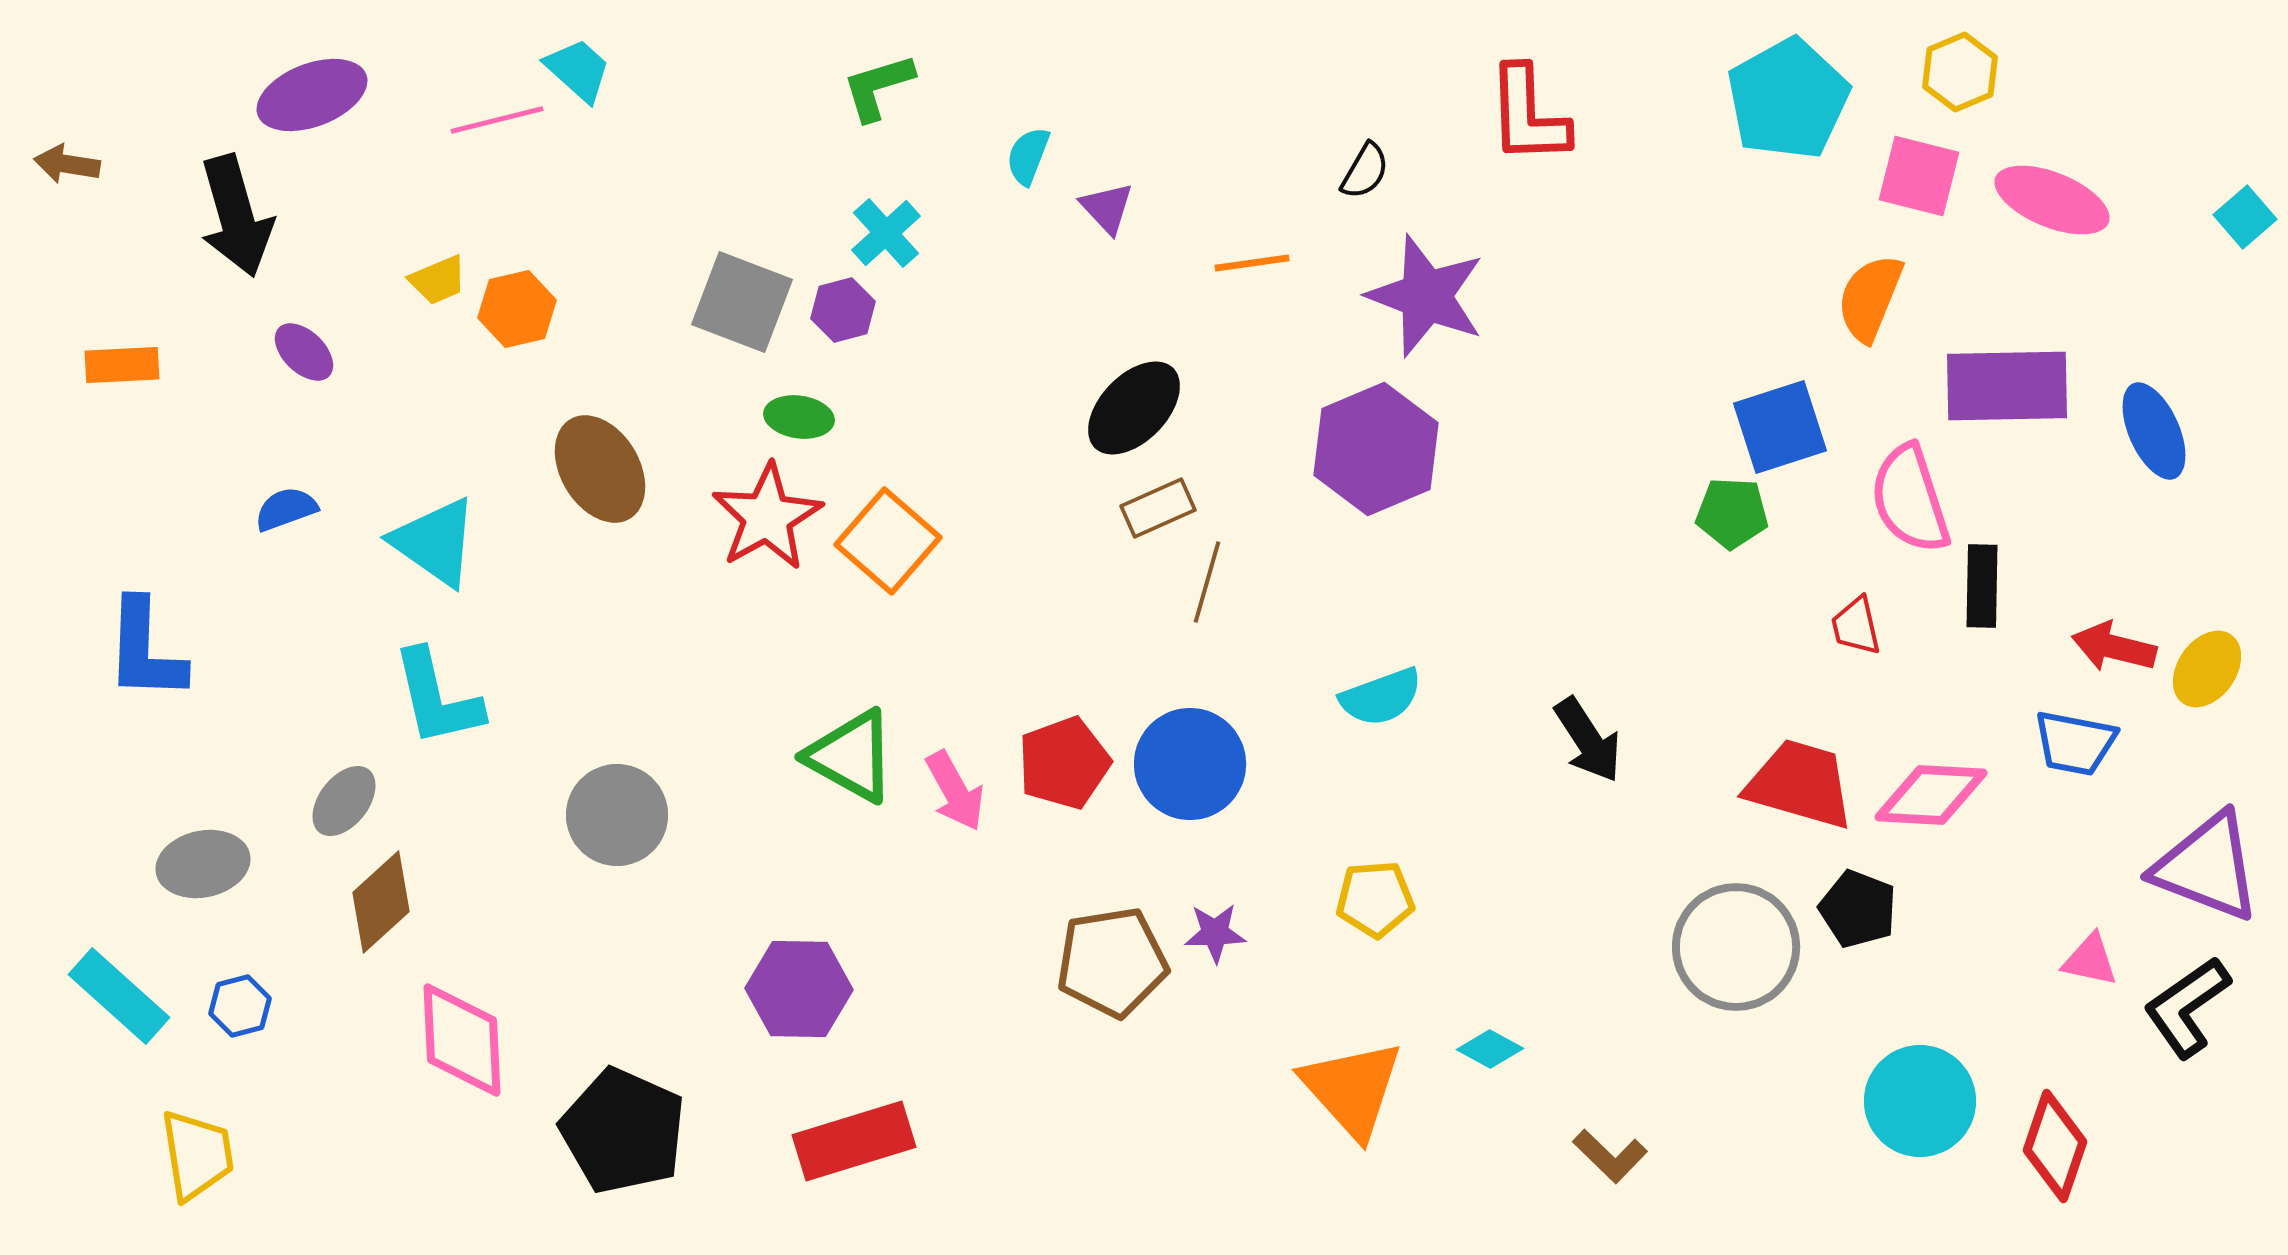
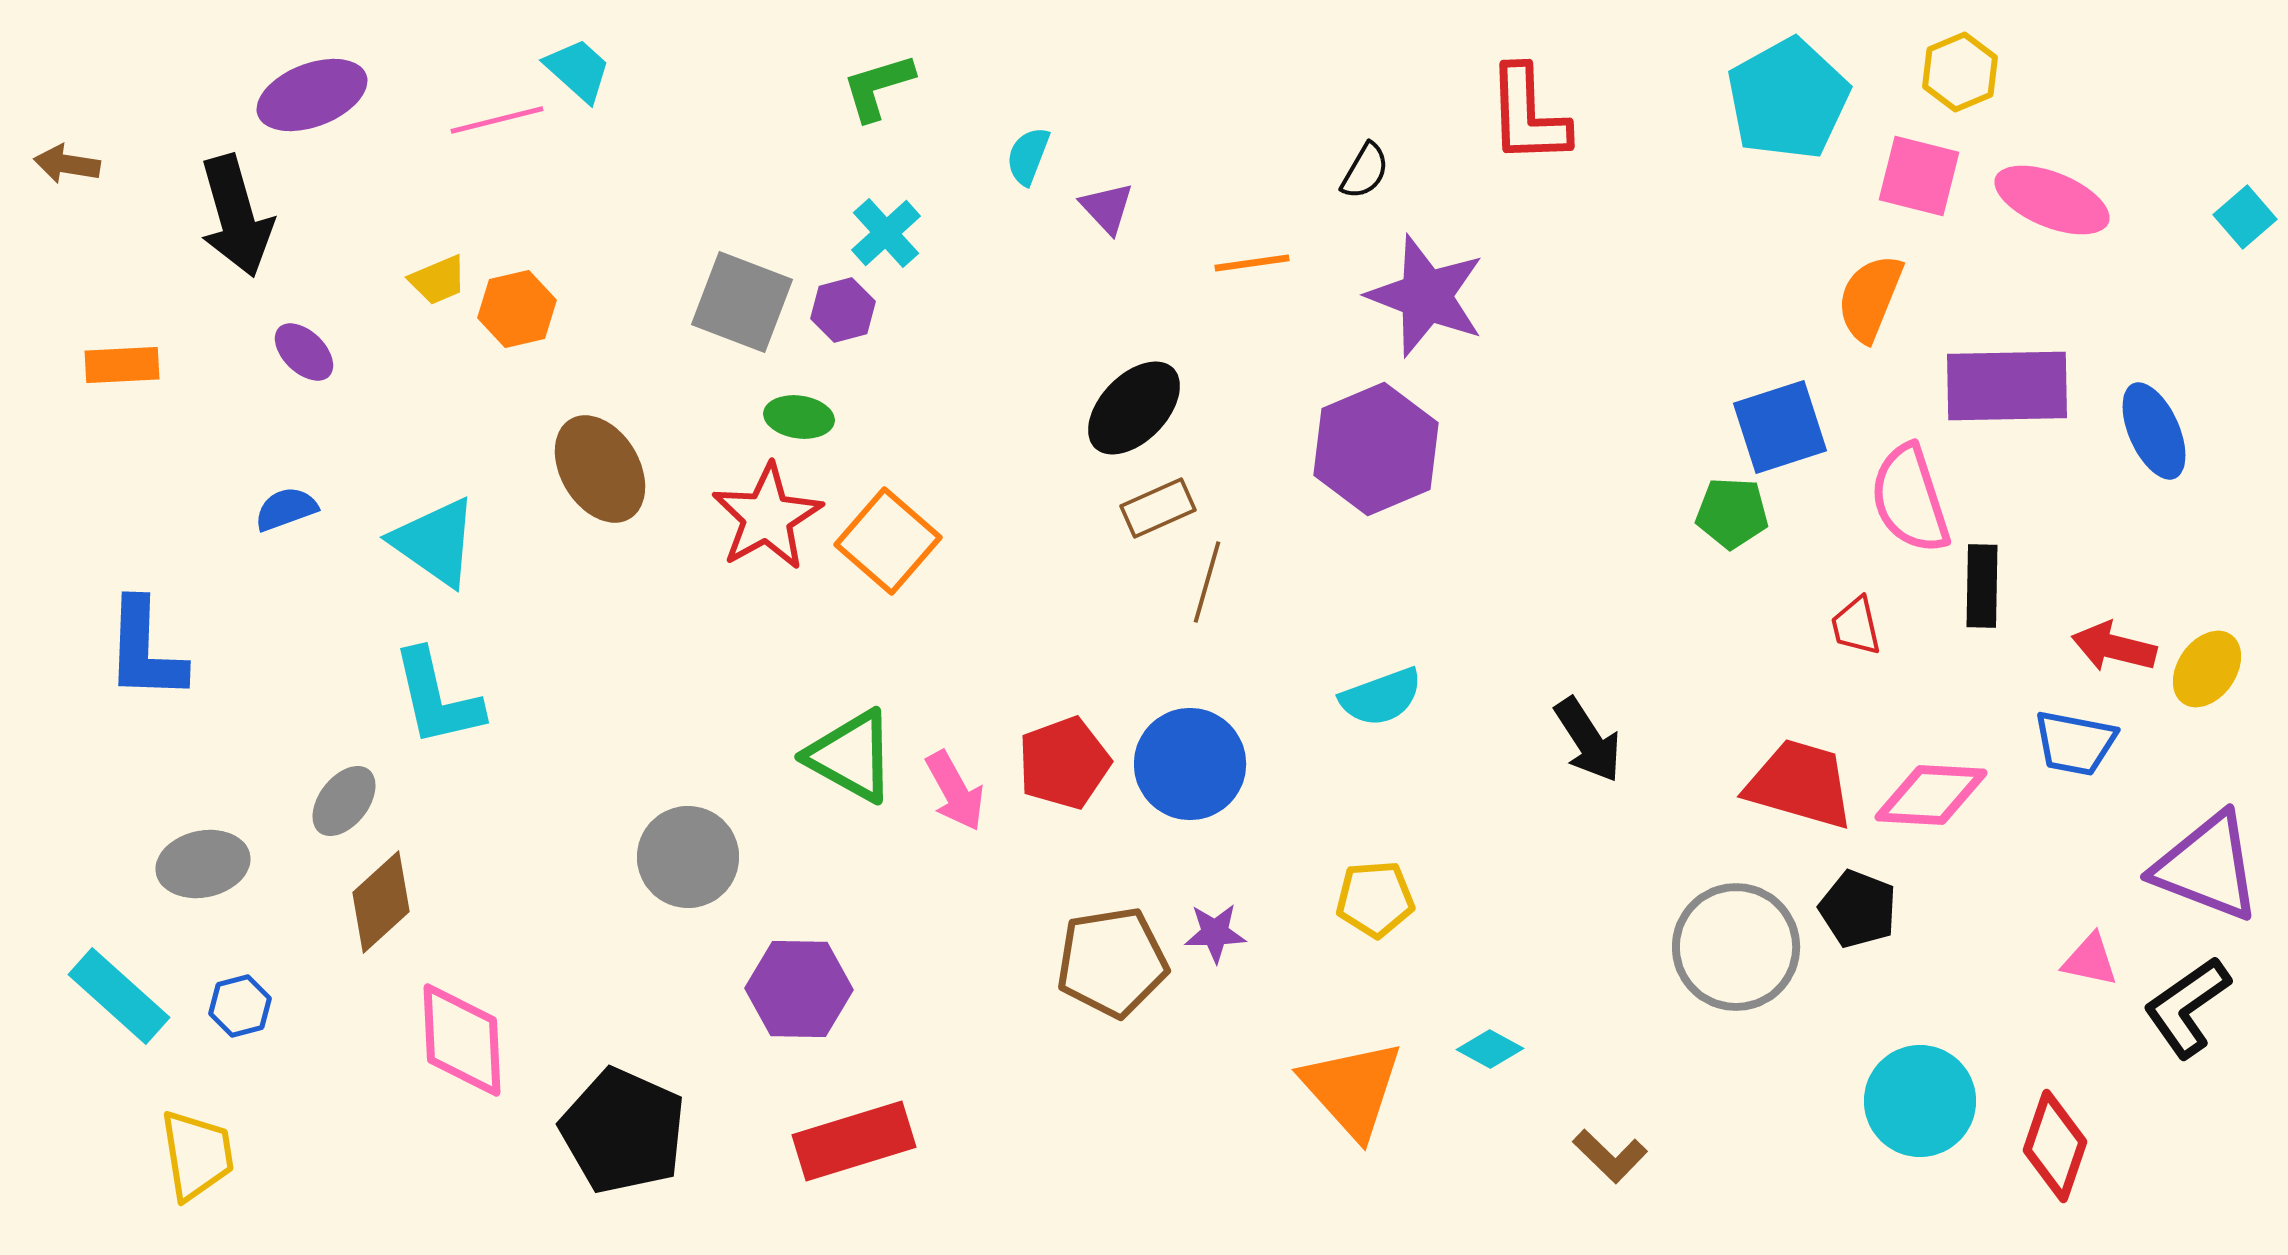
gray circle at (617, 815): moved 71 px right, 42 px down
